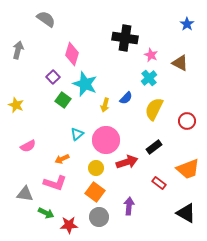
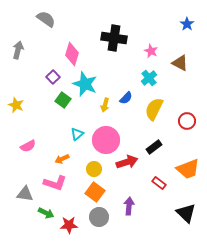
black cross: moved 11 px left
pink star: moved 4 px up
yellow circle: moved 2 px left, 1 px down
black triangle: rotated 15 degrees clockwise
